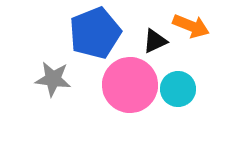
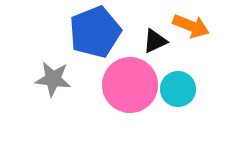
blue pentagon: moved 1 px up
